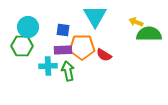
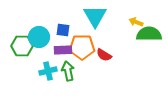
cyan circle: moved 11 px right, 10 px down
cyan cross: moved 5 px down; rotated 12 degrees counterclockwise
